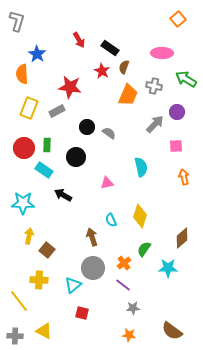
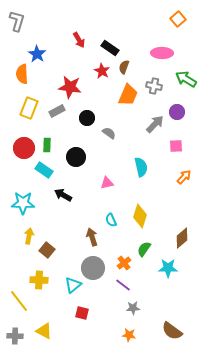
black circle at (87, 127): moved 9 px up
orange arrow at (184, 177): rotated 56 degrees clockwise
